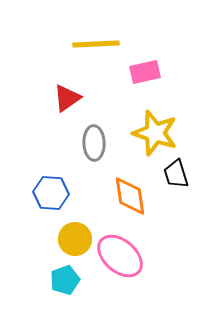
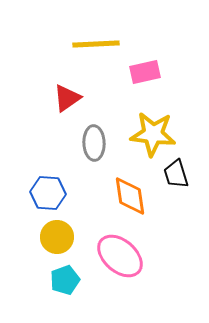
yellow star: moved 2 px left, 1 px down; rotated 12 degrees counterclockwise
blue hexagon: moved 3 px left
yellow circle: moved 18 px left, 2 px up
